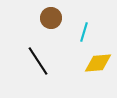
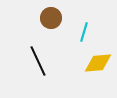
black line: rotated 8 degrees clockwise
